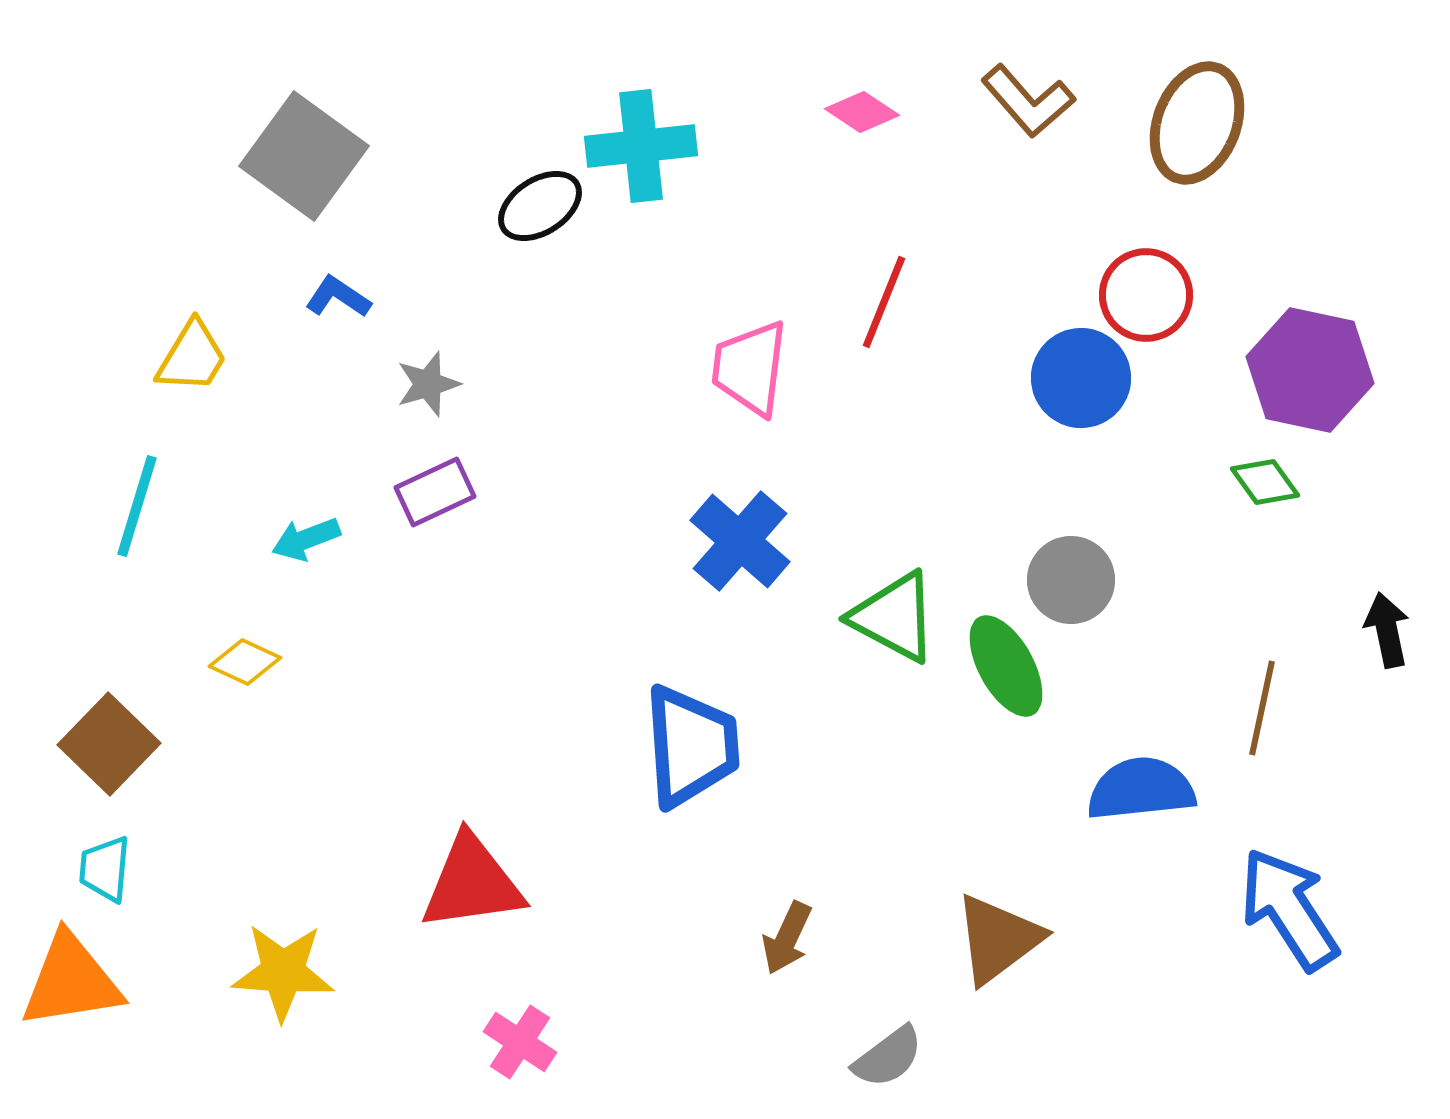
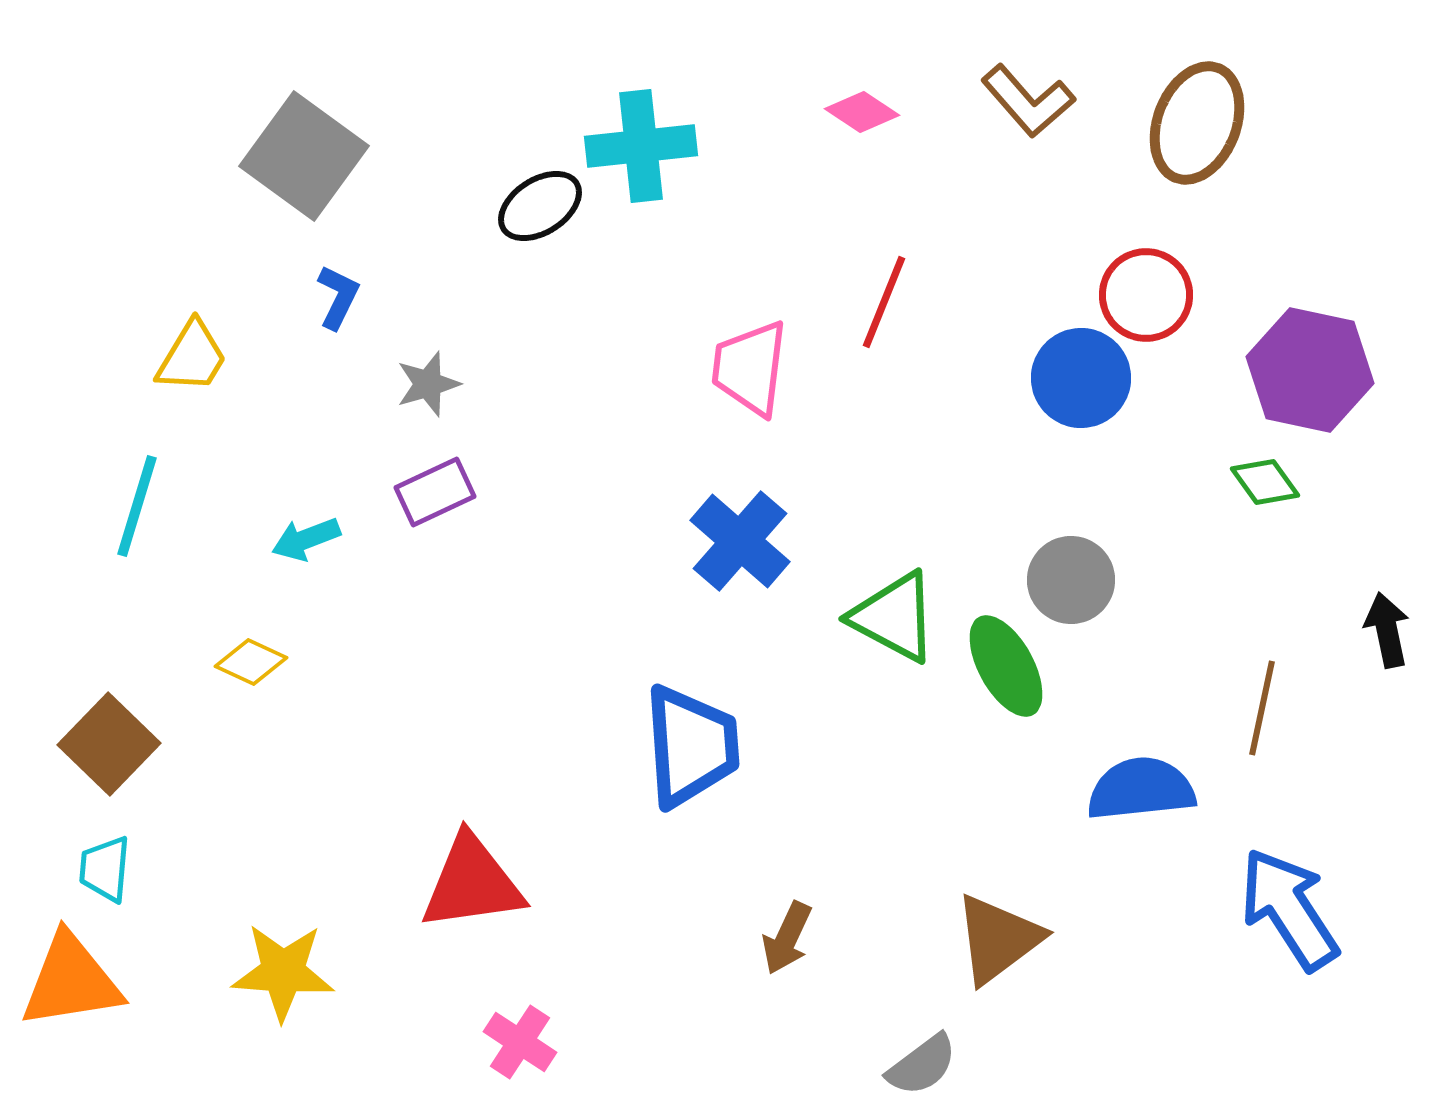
blue L-shape: rotated 82 degrees clockwise
yellow diamond: moved 6 px right
gray semicircle: moved 34 px right, 8 px down
